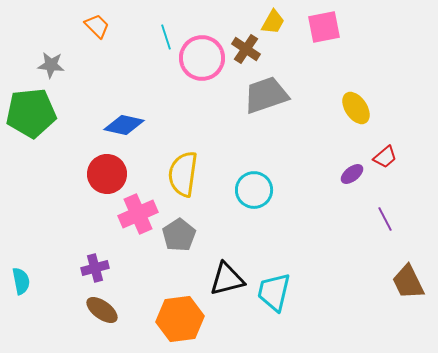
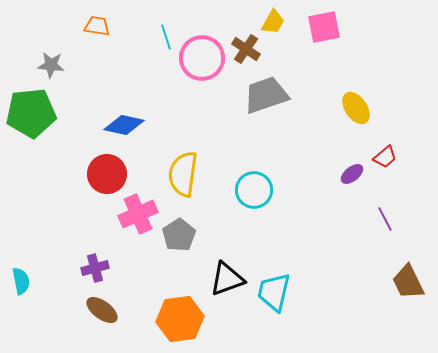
orange trapezoid: rotated 36 degrees counterclockwise
black triangle: rotated 6 degrees counterclockwise
